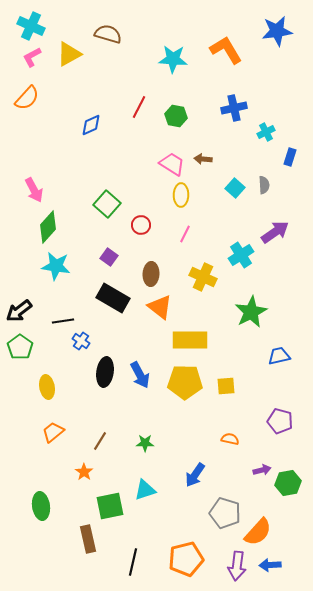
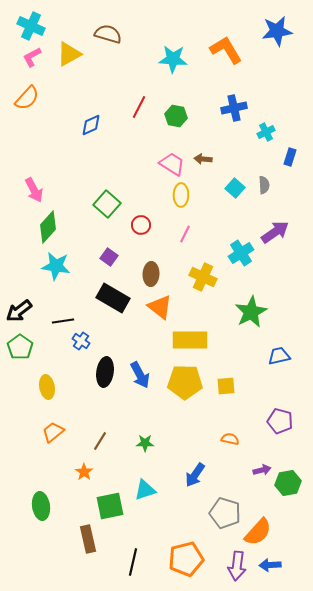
cyan cross at (241, 255): moved 2 px up
